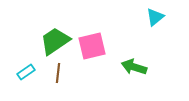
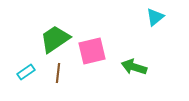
green trapezoid: moved 2 px up
pink square: moved 5 px down
